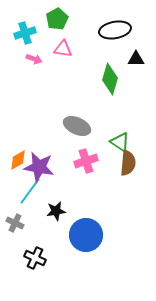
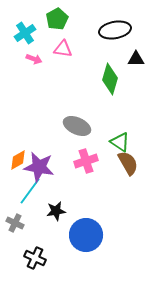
cyan cross: rotated 15 degrees counterclockwise
brown semicircle: rotated 35 degrees counterclockwise
